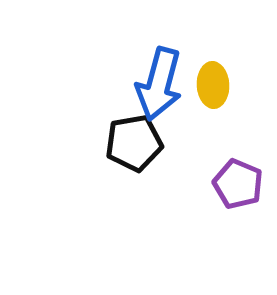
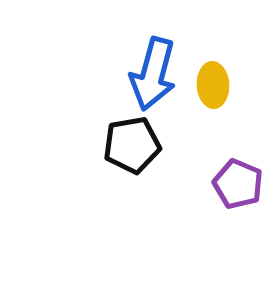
blue arrow: moved 6 px left, 10 px up
black pentagon: moved 2 px left, 2 px down
